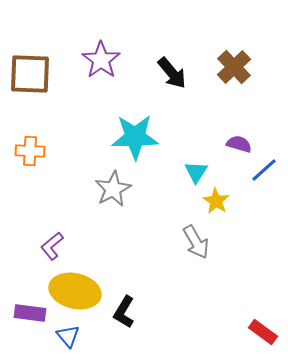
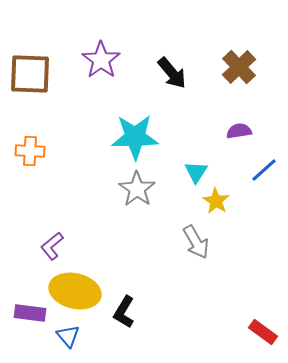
brown cross: moved 5 px right
purple semicircle: moved 13 px up; rotated 25 degrees counterclockwise
gray star: moved 24 px right; rotated 9 degrees counterclockwise
